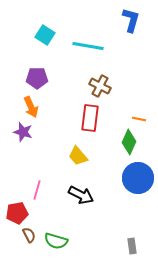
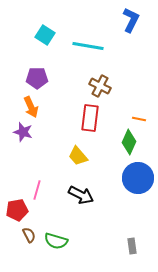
blue L-shape: rotated 10 degrees clockwise
red pentagon: moved 3 px up
